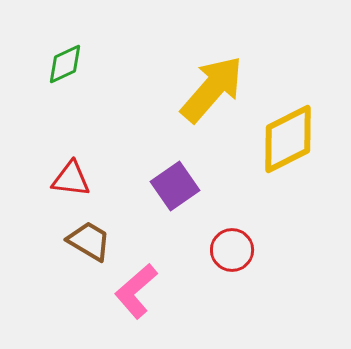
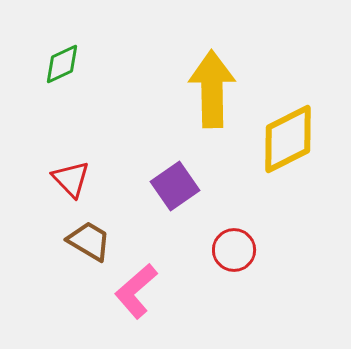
green diamond: moved 3 px left
yellow arrow: rotated 42 degrees counterclockwise
red triangle: rotated 39 degrees clockwise
red circle: moved 2 px right
